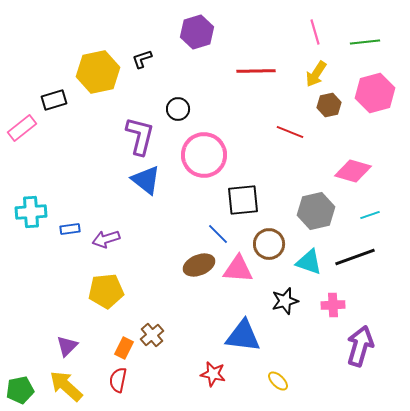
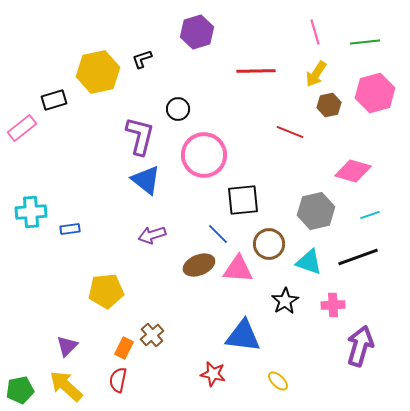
purple arrow at (106, 239): moved 46 px right, 4 px up
black line at (355, 257): moved 3 px right
black star at (285, 301): rotated 16 degrees counterclockwise
